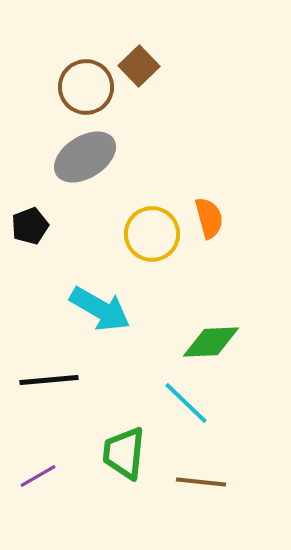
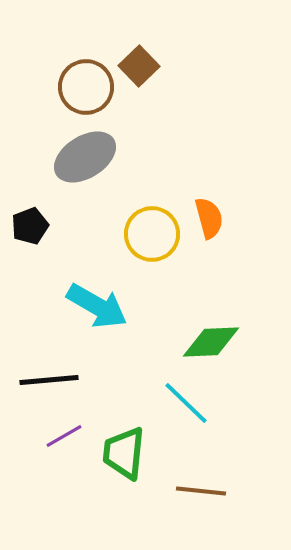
cyan arrow: moved 3 px left, 3 px up
purple line: moved 26 px right, 40 px up
brown line: moved 9 px down
